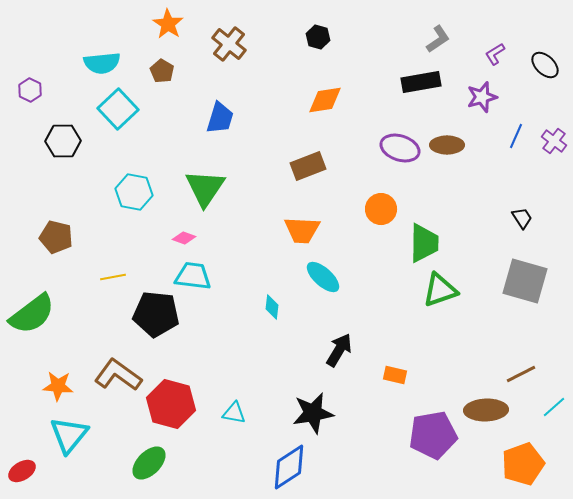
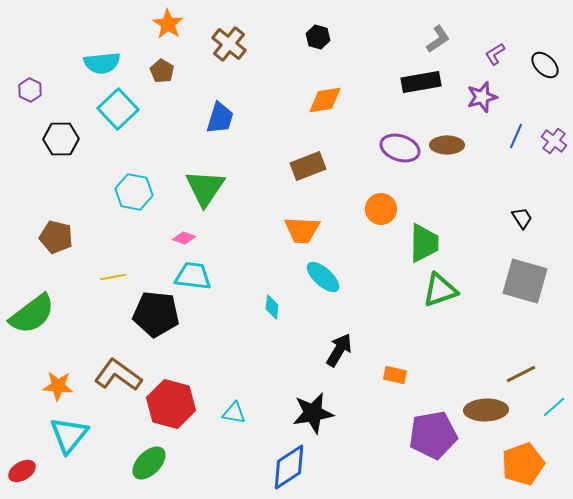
black hexagon at (63, 141): moved 2 px left, 2 px up
